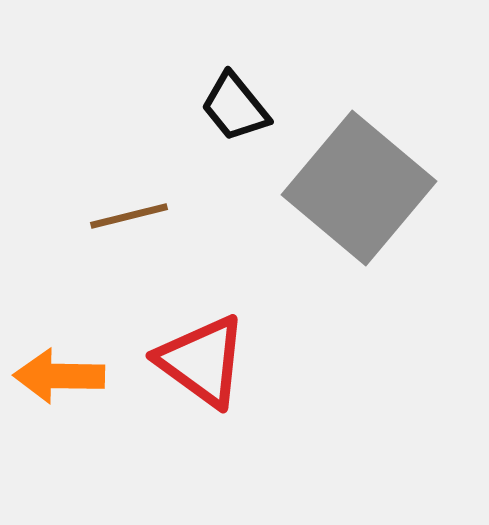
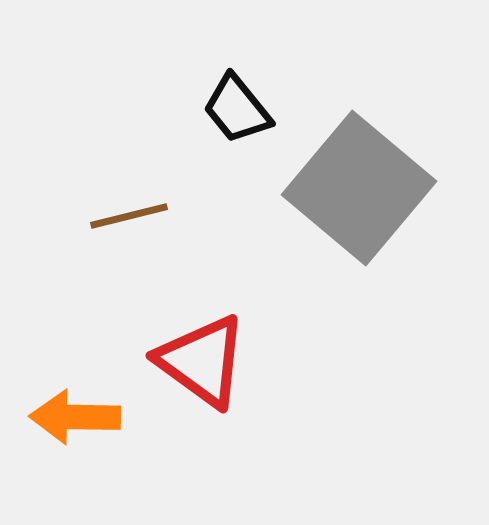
black trapezoid: moved 2 px right, 2 px down
orange arrow: moved 16 px right, 41 px down
